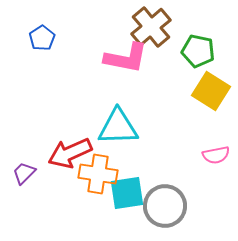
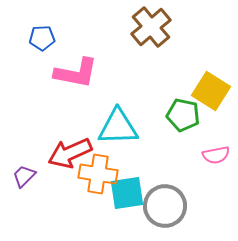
blue pentagon: rotated 30 degrees clockwise
green pentagon: moved 15 px left, 64 px down
pink L-shape: moved 50 px left, 15 px down
purple trapezoid: moved 3 px down
